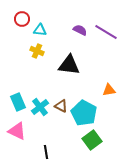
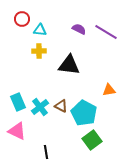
purple semicircle: moved 1 px left, 1 px up
yellow cross: moved 2 px right; rotated 24 degrees counterclockwise
